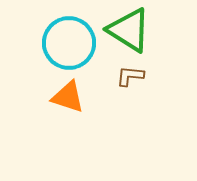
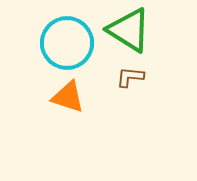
cyan circle: moved 2 px left
brown L-shape: moved 1 px down
